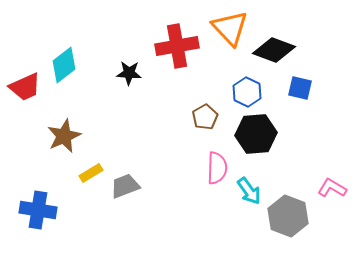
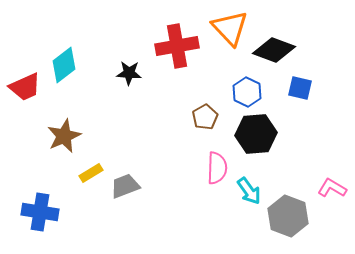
blue cross: moved 2 px right, 2 px down
